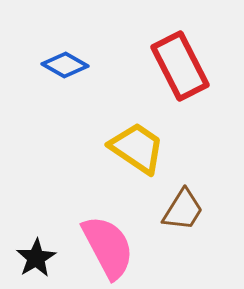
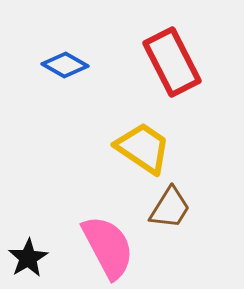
red rectangle: moved 8 px left, 4 px up
yellow trapezoid: moved 6 px right
brown trapezoid: moved 13 px left, 2 px up
black star: moved 8 px left
